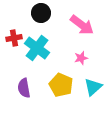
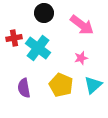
black circle: moved 3 px right
cyan cross: moved 1 px right
cyan triangle: moved 2 px up
